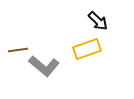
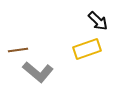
gray L-shape: moved 6 px left, 6 px down
